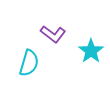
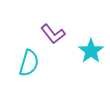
purple L-shape: rotated 15 degrees clockwise
